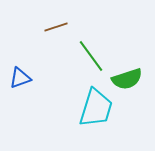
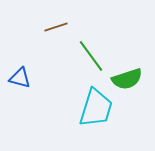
blue triangle: rotated 35 degrees clockwise
